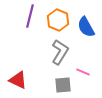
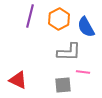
orange hexagon: moved 1 px right, 1 px up; rotated 10 degrees clockwise
gray L-shape: moved 9 px right; rotated 60 degrees clockwise
pink line: rotated 16 degrees counterclockwise
